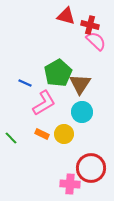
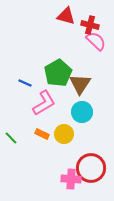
pink cross: moved 1 px right, 5 px up
